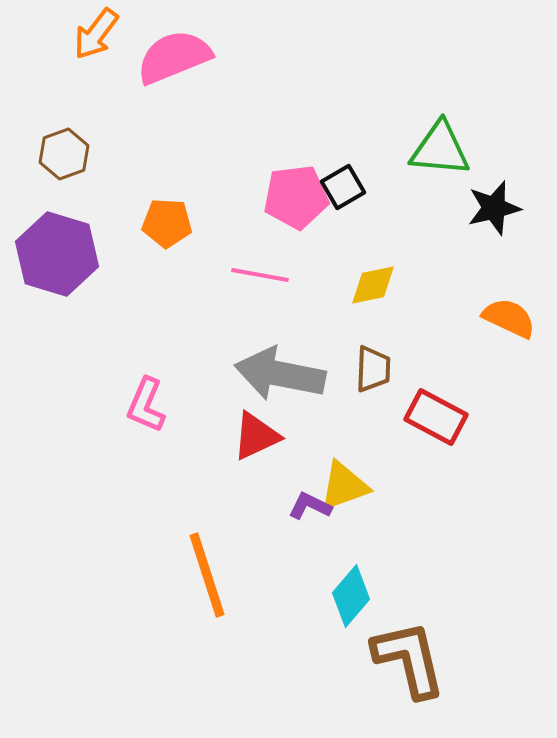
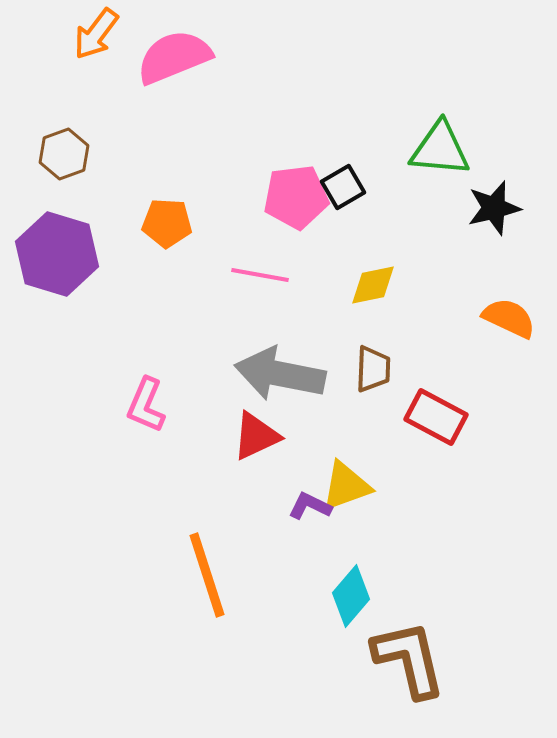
yellow triangle: moved 2 px right
